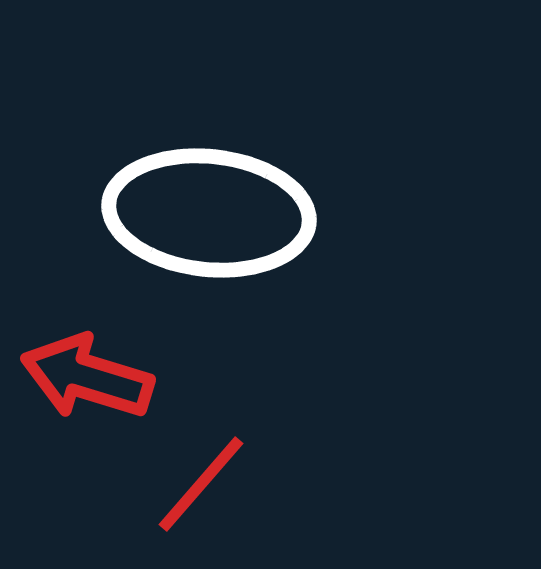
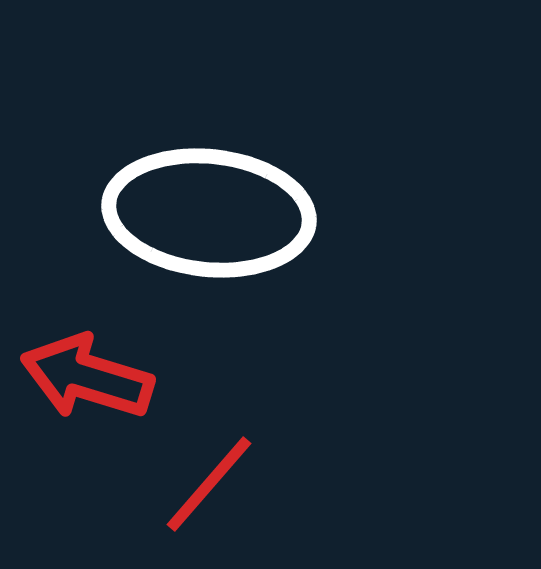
red line: moved 8 px right
